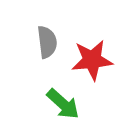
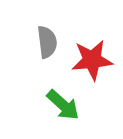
green arrow: moved 1 px down
